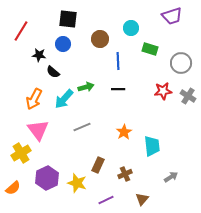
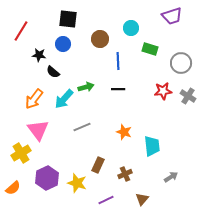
orange arrow: rotated 10 degrees clockwise
orange star: rotated 21 degrees counterclockwise
